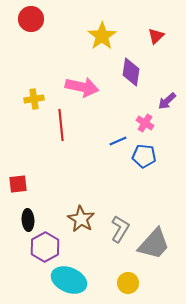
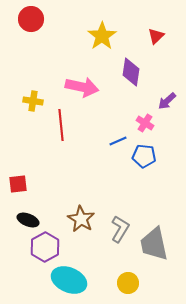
yellow cross: moved 1 px left, 2 px down; rotated 18 degrees clockwise
black ellipse: rotated 65 degrees counterclockwise
gray trapezoid: rotated 126 degrees clockwise
